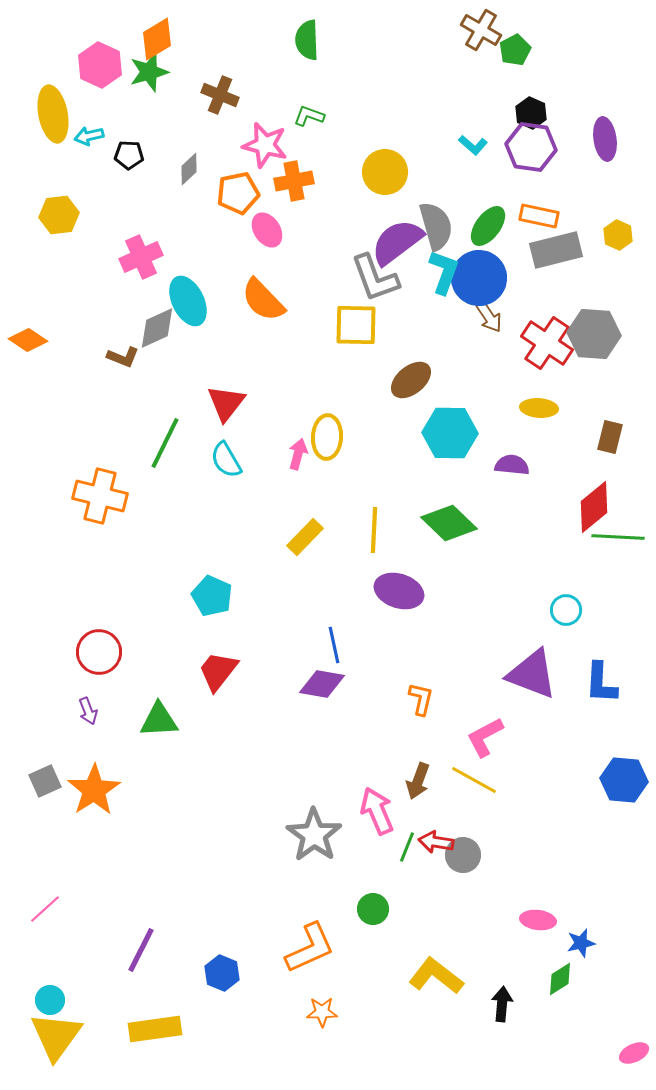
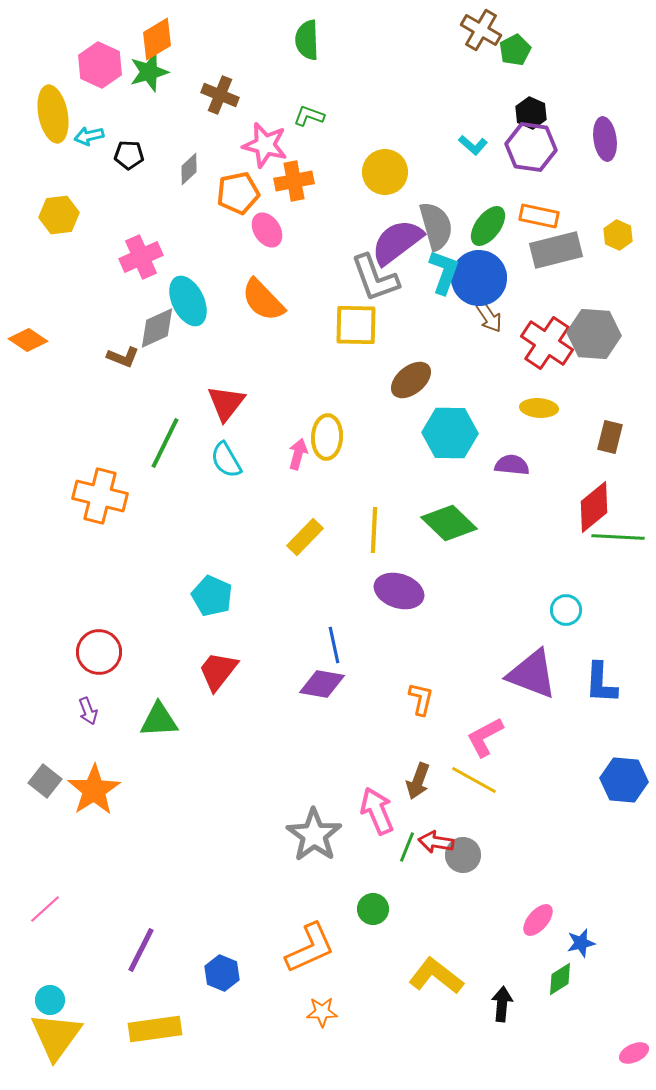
gray square at (45, 781): rotated 28 degrees counterclockwise
pink ellipse at (538, 920): rotated 56 degrees counterclockwise
